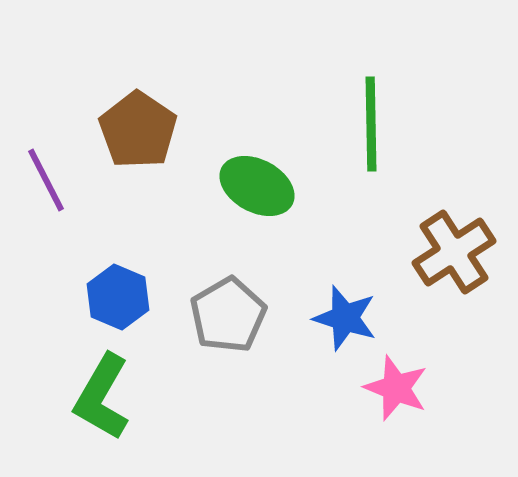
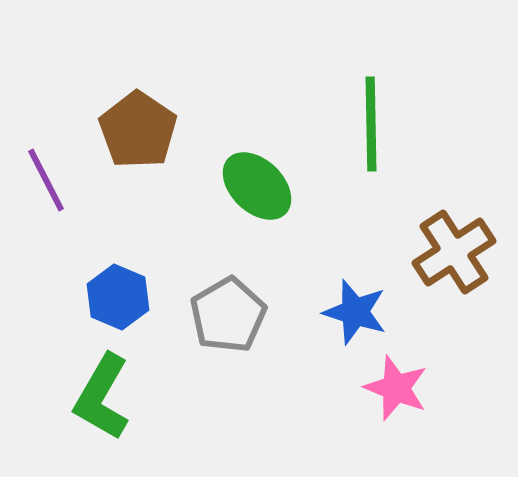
green ellipse: rotated 16 degrees clockwise
blue star: moved 10 px right, 6 px up
